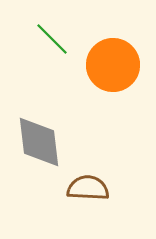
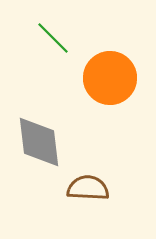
green line: moved 1 px right, 1 px up
orange circle: moved 3 px left, 13 px down
